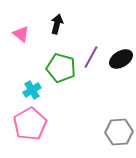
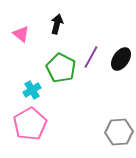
black ellipse: rotated 25 degrees counterclockwise
green pentagon: rotated 12 degrees clockwise
